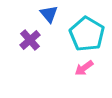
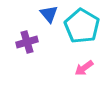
cyan pentagon: moved 5 px left, 8 px up
purple cross: moved 3 px left, 2 px down; rotated 25 degrees clockwise
